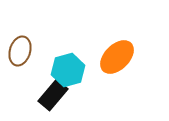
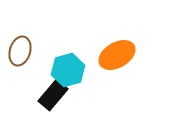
orange ellipse: moved 2 px up; rotated 15 degrees clockwise
